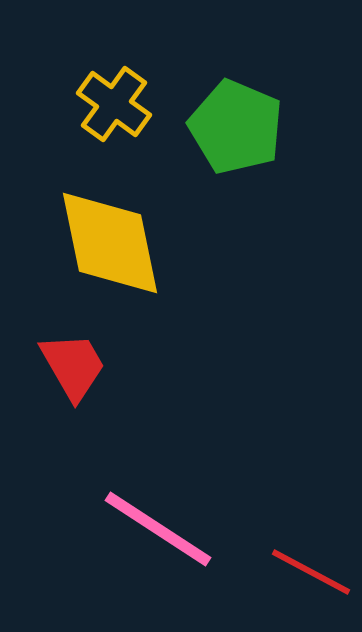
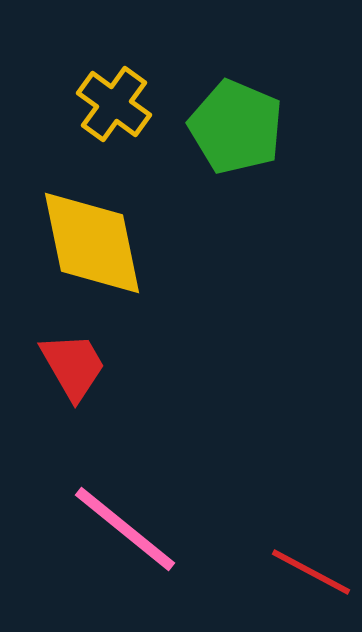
yellow diamond: moved 18 px left
pink line: moved 33 px left; rotated 6 degrees clockwise
